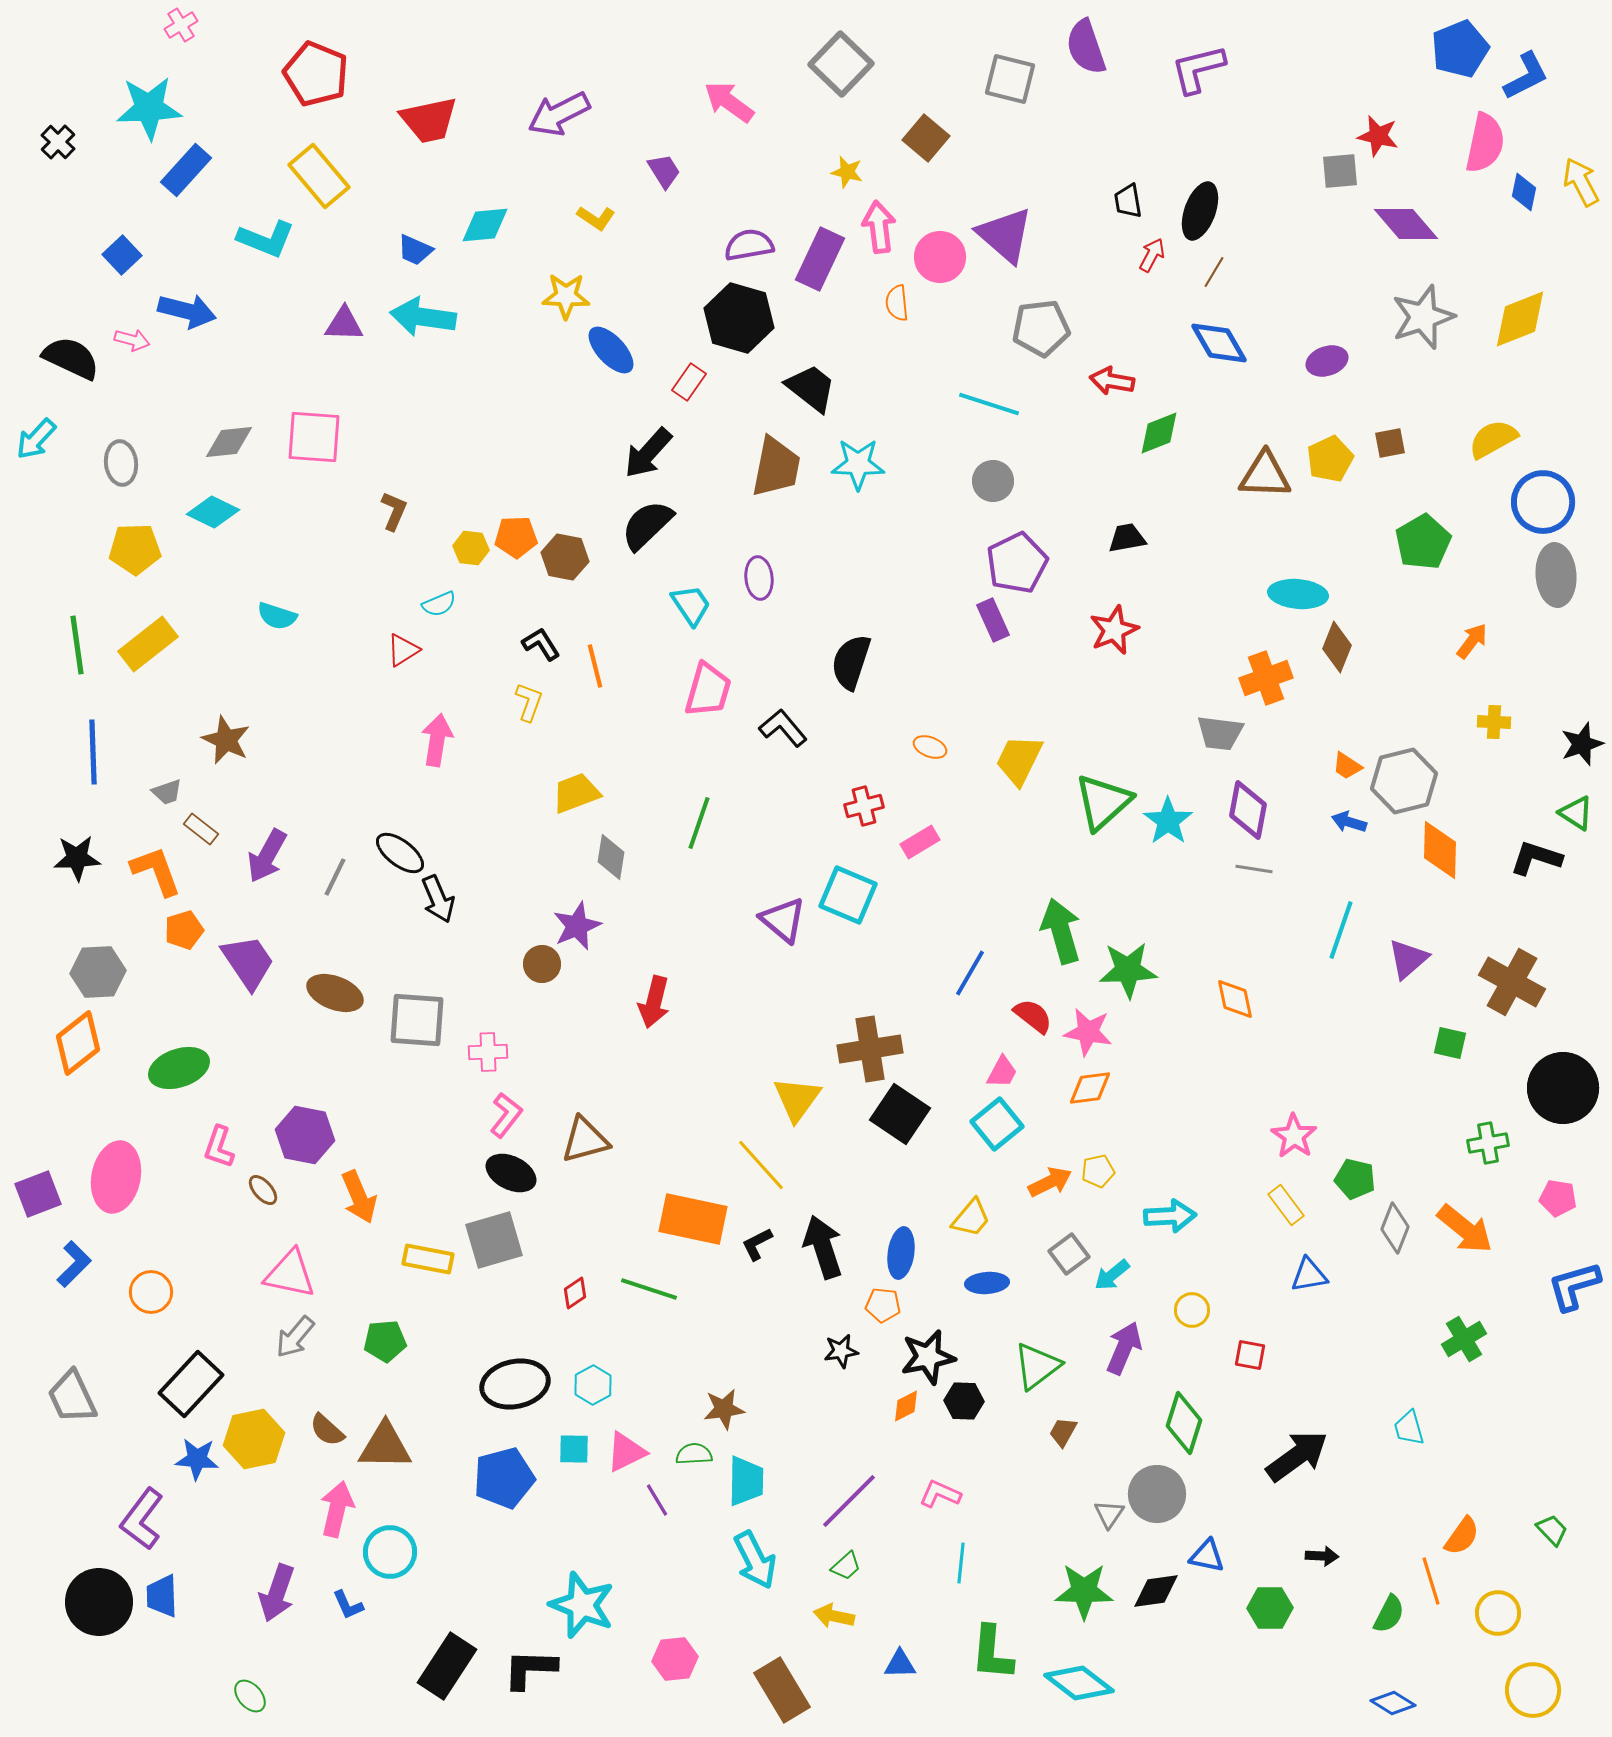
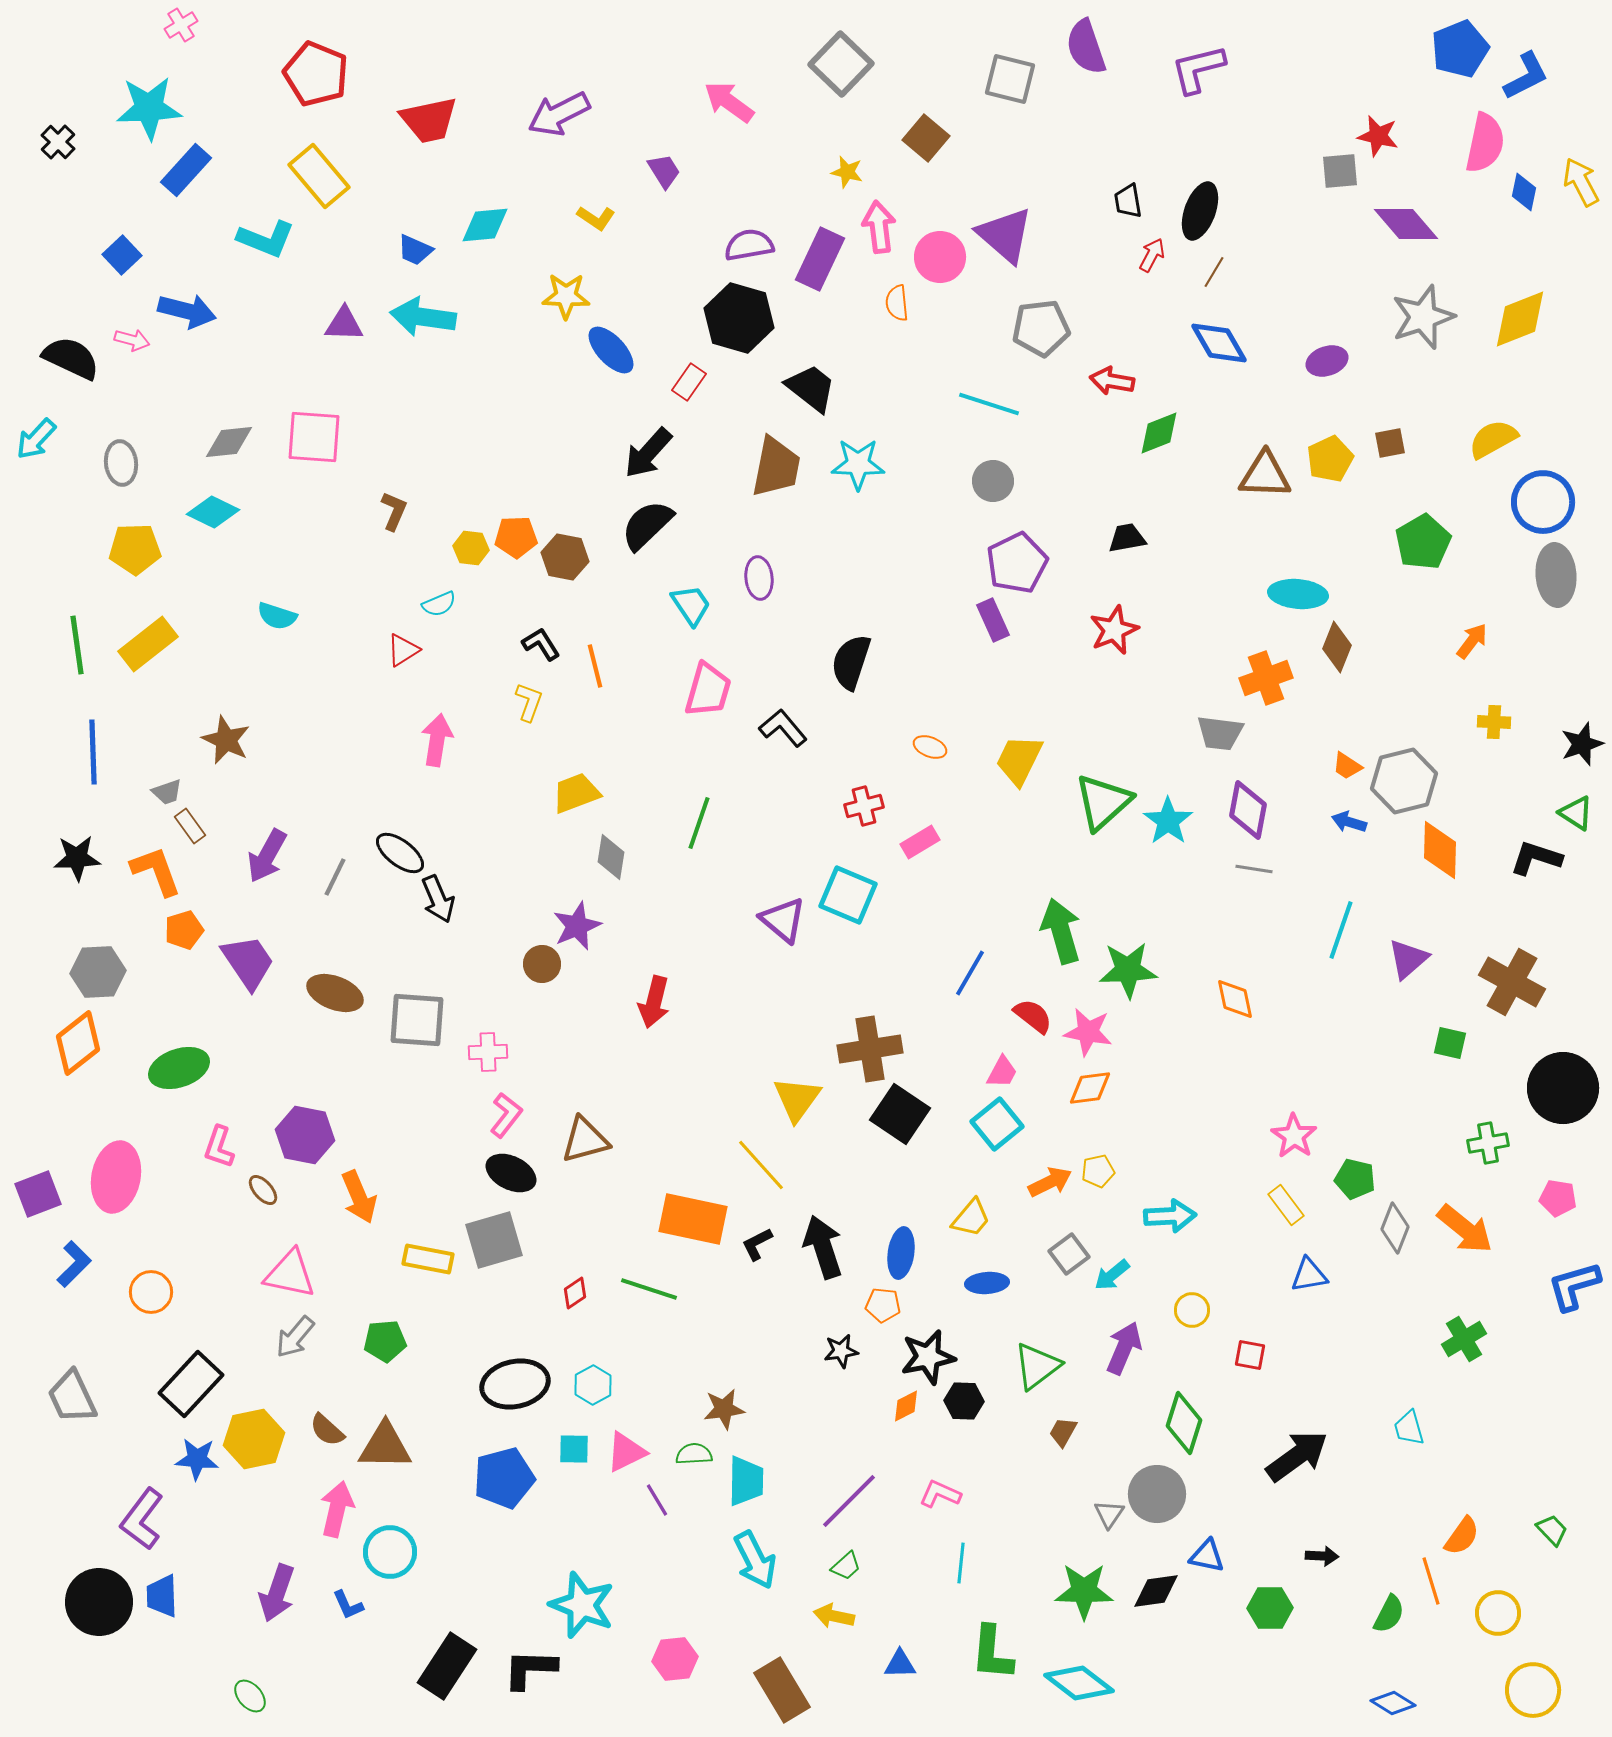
brown rectangle at (201, 829): moved 11 px left, 3 px up; rotated 16 degrees clockwise
